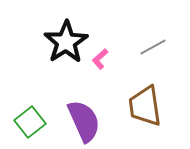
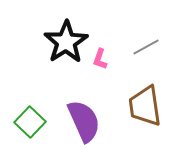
gray line: moved 7 px left
pink L-shape: rotated 30 degrees counterclockwise
green square: rotated 8 degrees counterclockwise
